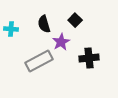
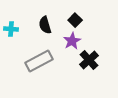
black semicircle: moved 1 px right, 1 px down
purple star: moved 11 px right, 1 px up
black cross: moved 2 px down; rotated 36 degrees counterclockwise
